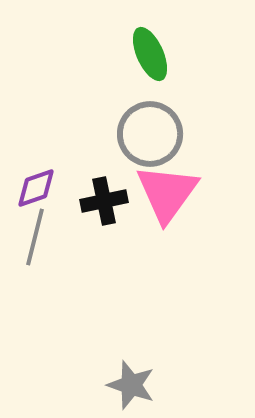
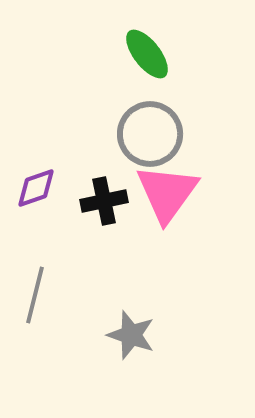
green ellipse: moved 3 px left; rotated 14 degrees counterclockwise
gray line: moved 58 px down
gray star: moved 50 px up
